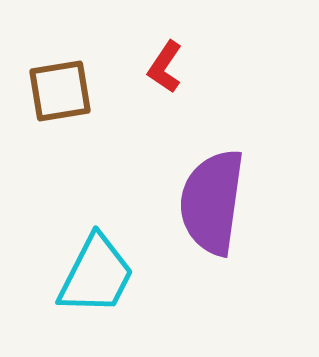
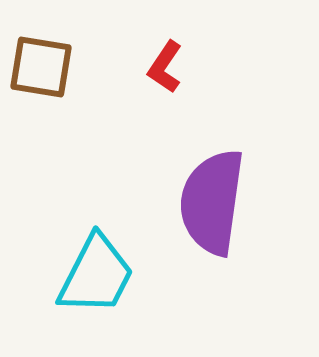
brown square: moved 19 px left, 24 px up; rotated 18 degrees clockwise
